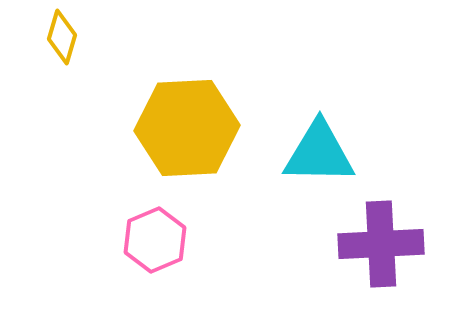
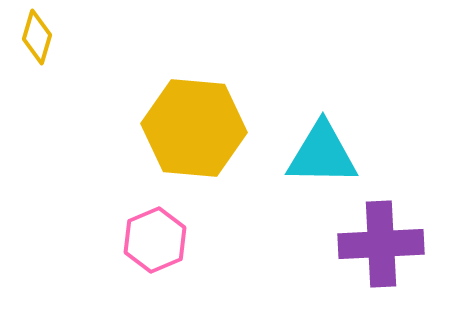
yellow diamond: moved 25 px left
yellow hexagon: moved 7 px right; rotated 8 degrees clockwise
cyan triangle: moved 3 px right, 1 px down
